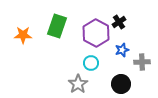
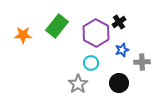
green rectangle: rotated 20 degrees clockwise
black circle: moved 2 px left, 1 px up
